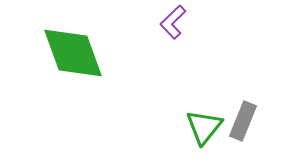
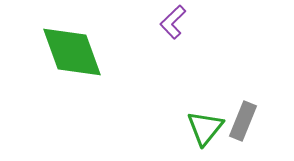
green diamond: moved 1 px left, 1 px up
green triangle: moved 1 px right, 1 px down
